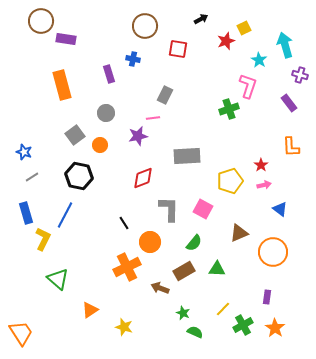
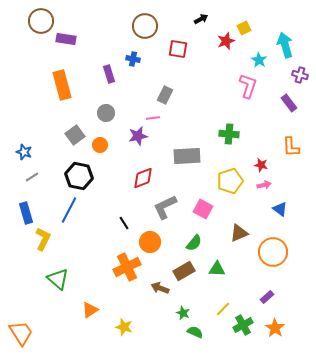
green cross at (229, 109): moved 25 px down; rotated 24 degrees clockwise
red star at (261, 165): rotated 24 degrees counterclockwise
gray L-shape at (169, 209): moved 4 px left, 2 px up; rotated 116 degrees counterclockwise
blue line at (65, 215): moved 4 px right, 5 px up
purple rectangle at (267, 297): rotated 40 degrees clockwise
